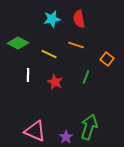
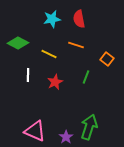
red star: rotated 21 degrees clockwise
